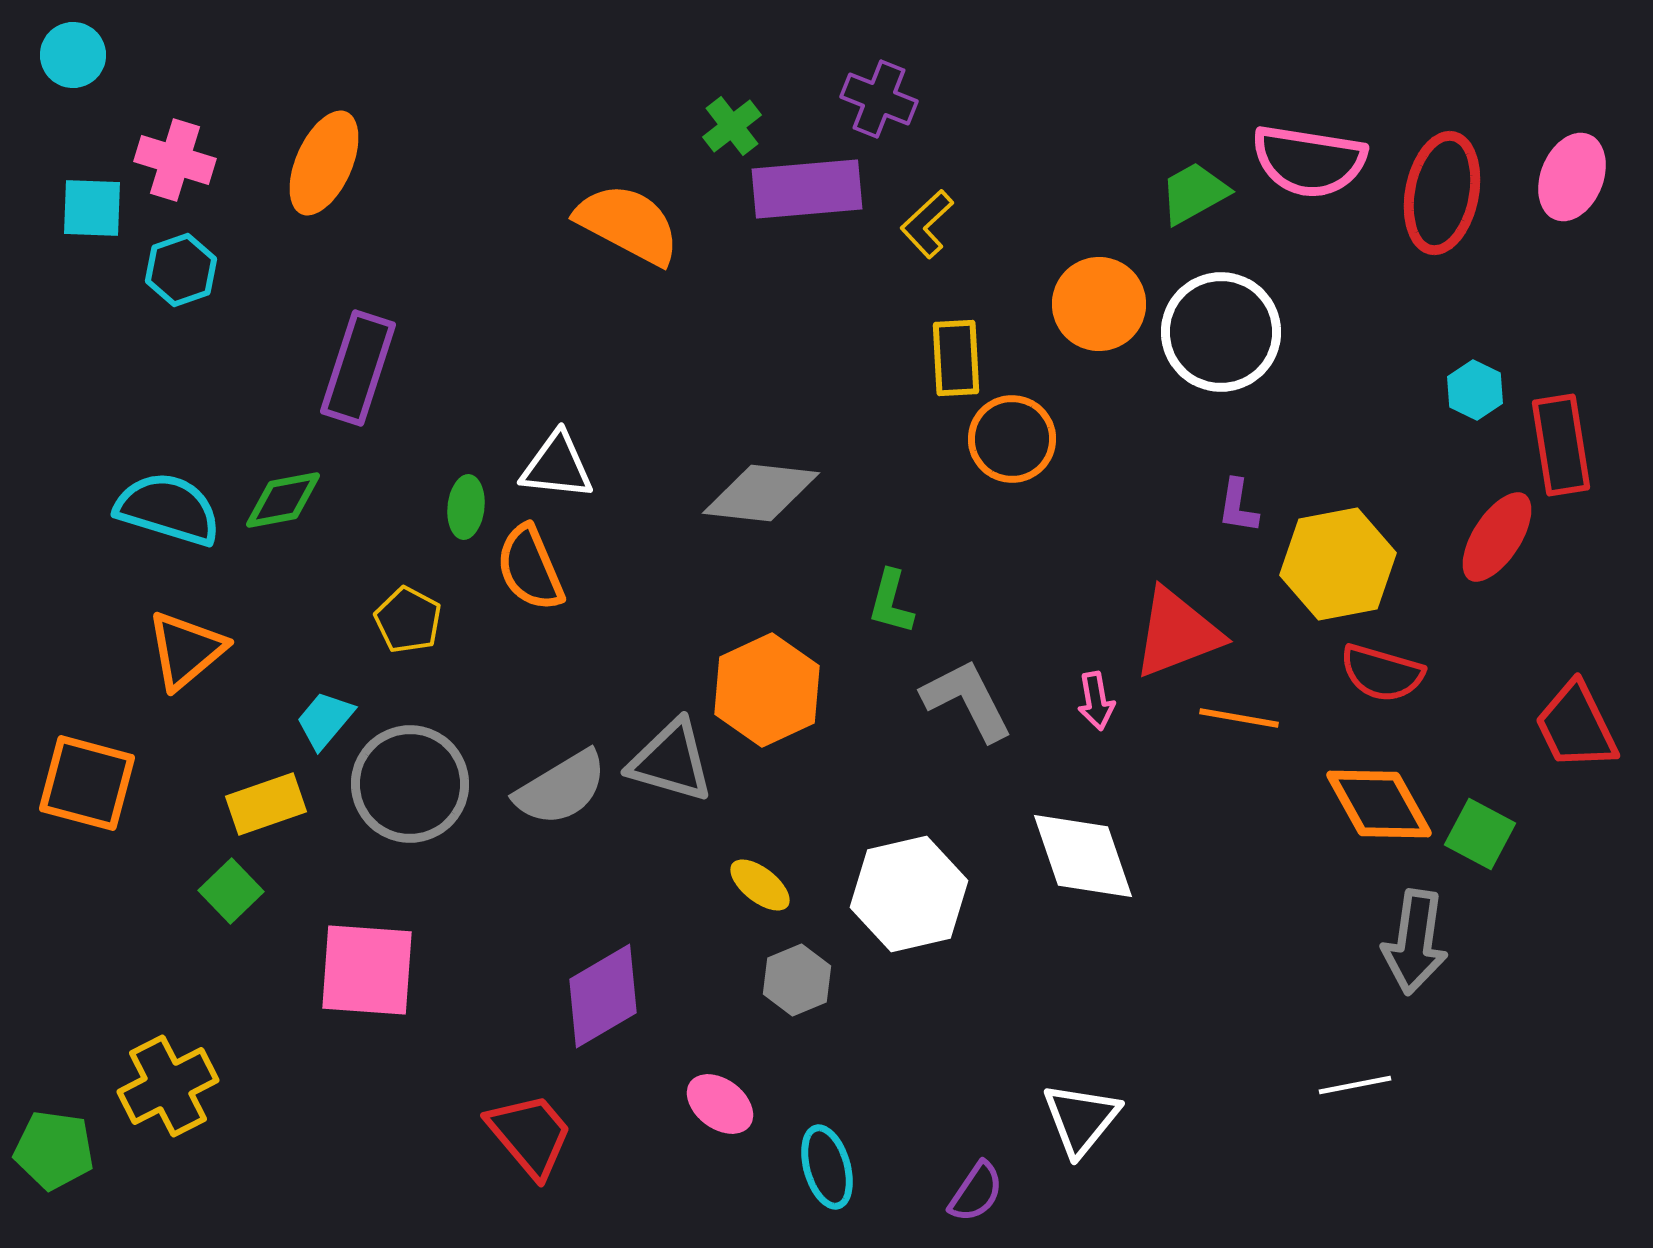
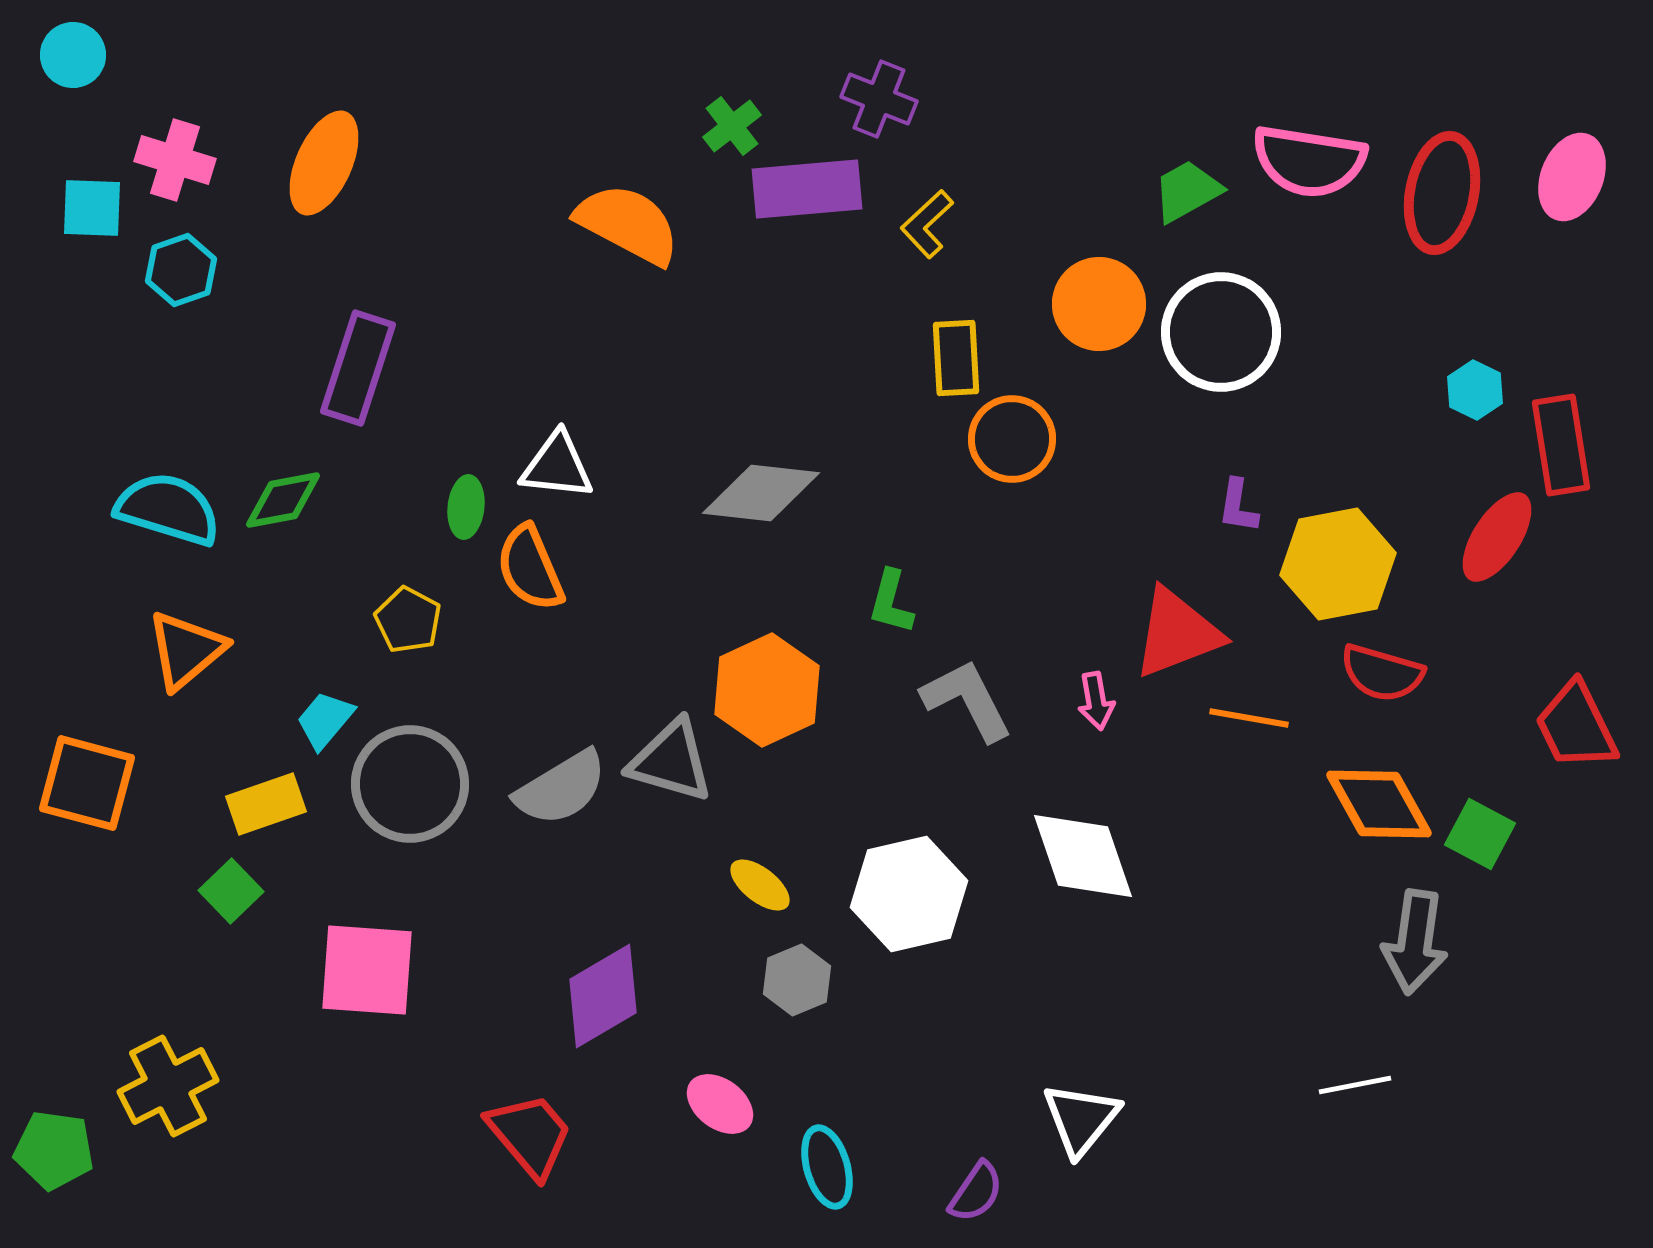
green trapezoid at (1194, 193): moved 7 px left, 2 px up
orange line at (1239, 718): moved 10 px right
